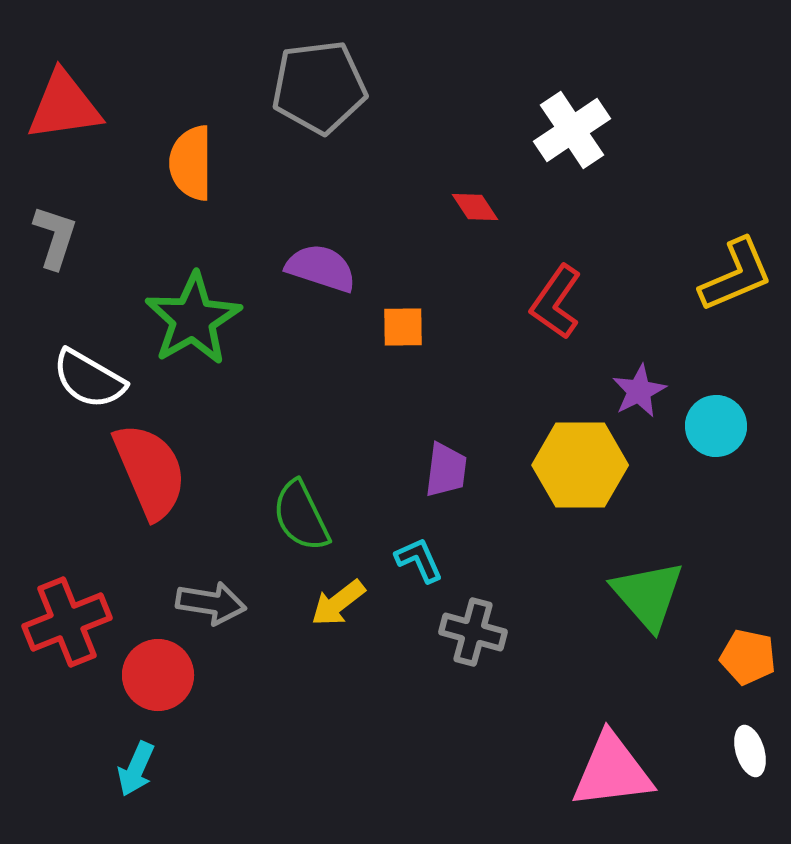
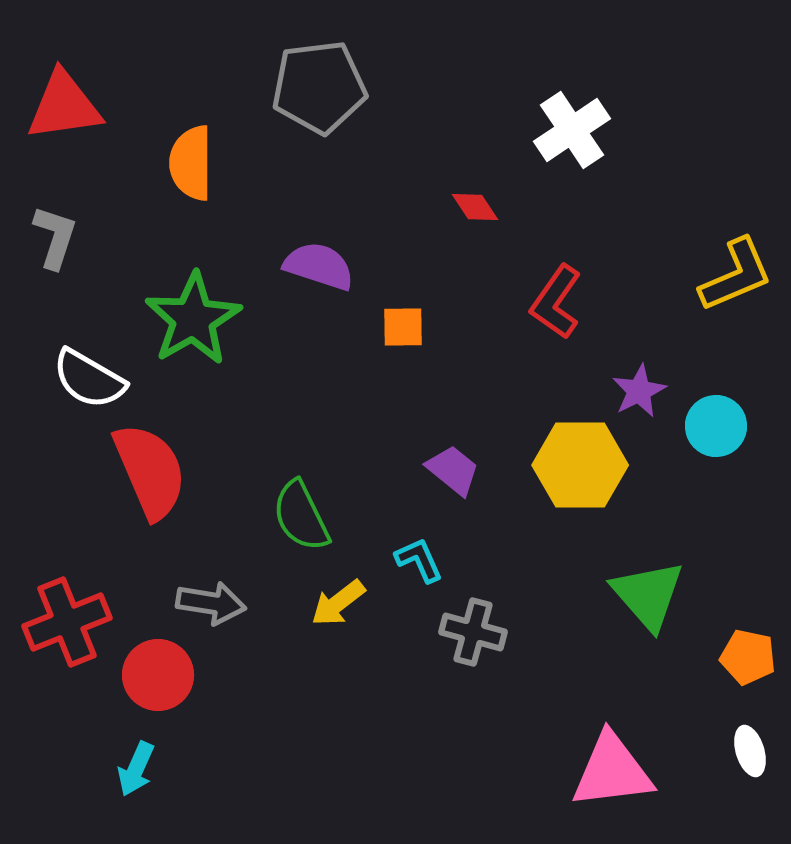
purple semicircle: moved 2 px left, 2 px up
purple trapezoid: moved 7 px right; rotated 58 degrees counterclockwise
